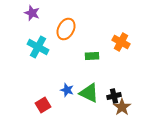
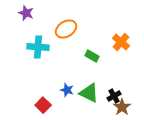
purple star: moved 6 px left
orange ellipse: rotated 30 degrees clockwise
orange cross: rotated 12 degrees clockwise
cyan cross: rotated 25 degrees counterclockwise
green rectangle: rotated 32 degrees clockwise
black cross: rotated 16 degrees counterclockwise
red square: rotated 14 degrees counterclockwise
